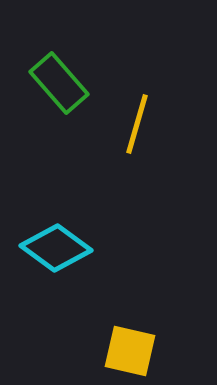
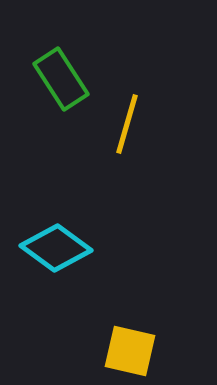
green rectangle: moved 2 px right, 4 px up; rotated 8 degrees clockwise
yellow line: moved 10 px left
